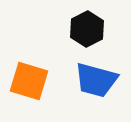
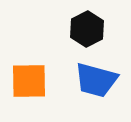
orange square: rotated 18 degrees counterclockwise
